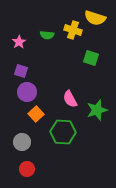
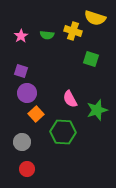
yellow cross: moved 1 px down
pink star: moved 2 px right, 6 px up
green square: moved 1 px down
purple circle: moved 1 px down
